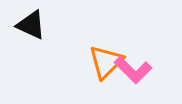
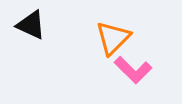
orange triangle: moved 7 px right, 24 px up
